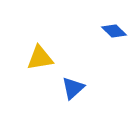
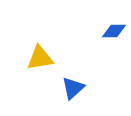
blue diamond: rotated 45 degrees counterclockwise
